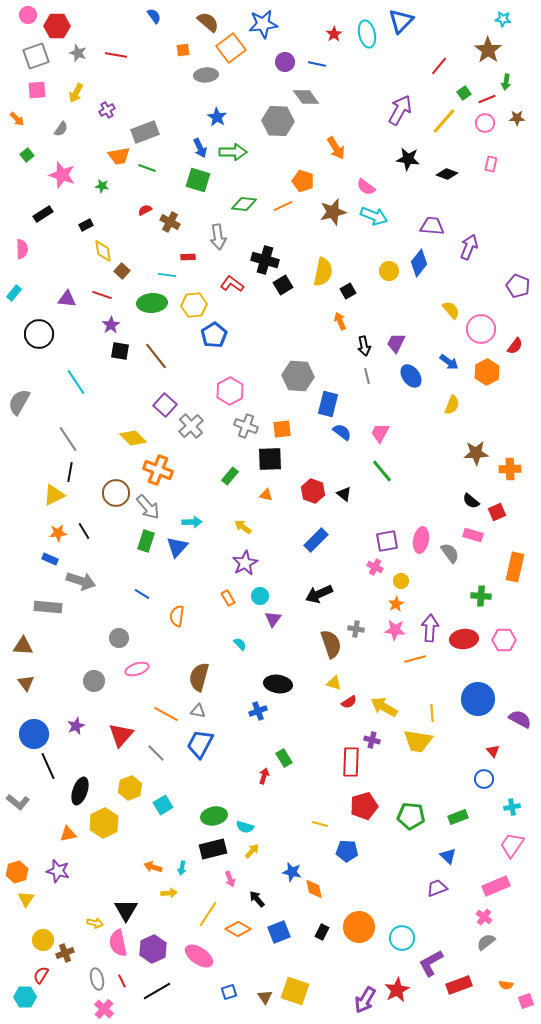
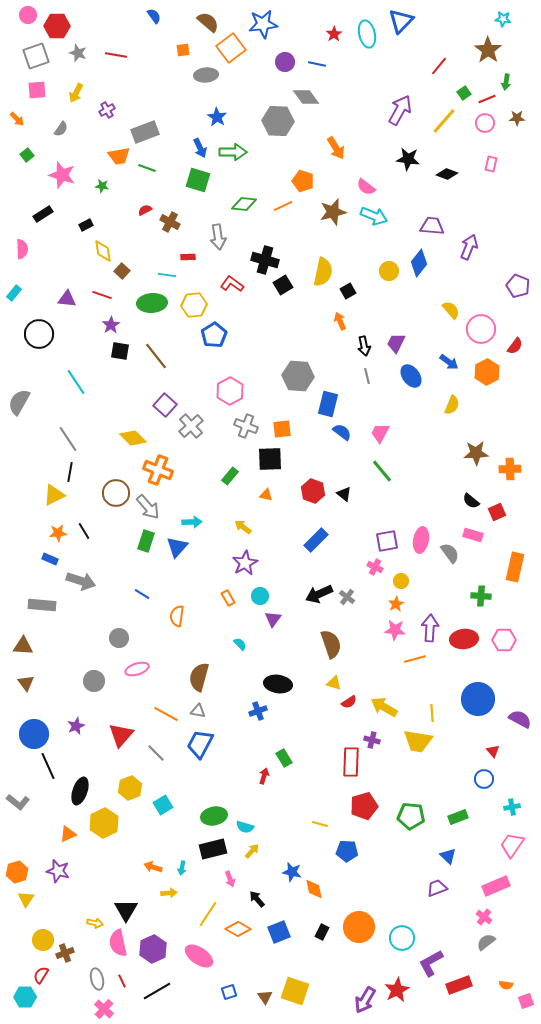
gray rectangle at (48, 607): moved 6 px left, 2 px up
gray cross at (356, 629): moved 9 px left, 32 px up; rotated 28 degrees clockwise
orange triangle at (68, 834): rotated 12 degrees counterclockwise
